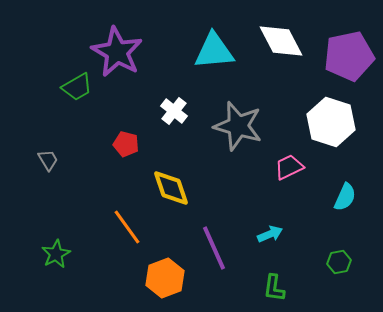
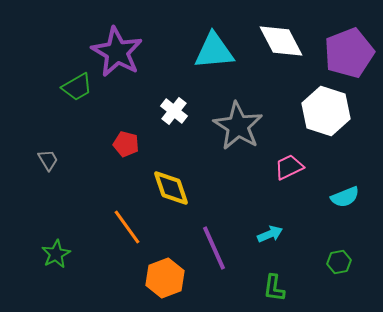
purple pentagon: moved 3 px up; rotated 9 degrees counterclockwise
white hexagon: moved 5 px left, 11 px up
gray star: rotated 15 degrees clockwise
cyan semicircle: rotated 44 degrees clockwise
